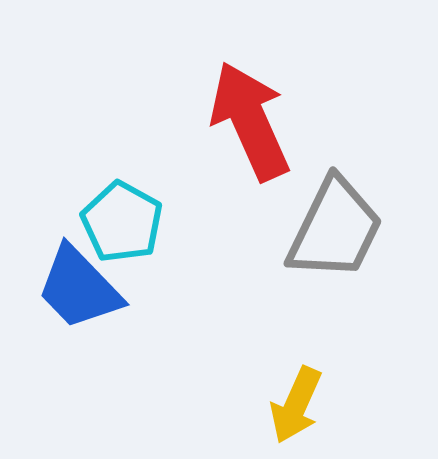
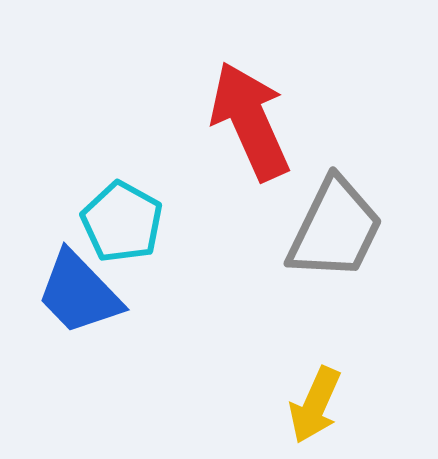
blue trapezoid: moved 5 px down
yellow arrow: moved 19 px right
